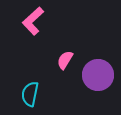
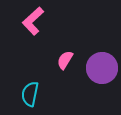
purple circle: moved 4 px right, 7 px up
